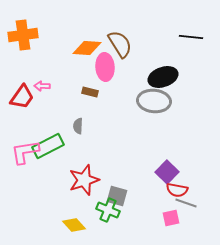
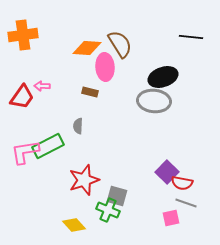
red semicircle: moved 5 px right, 7 px up
